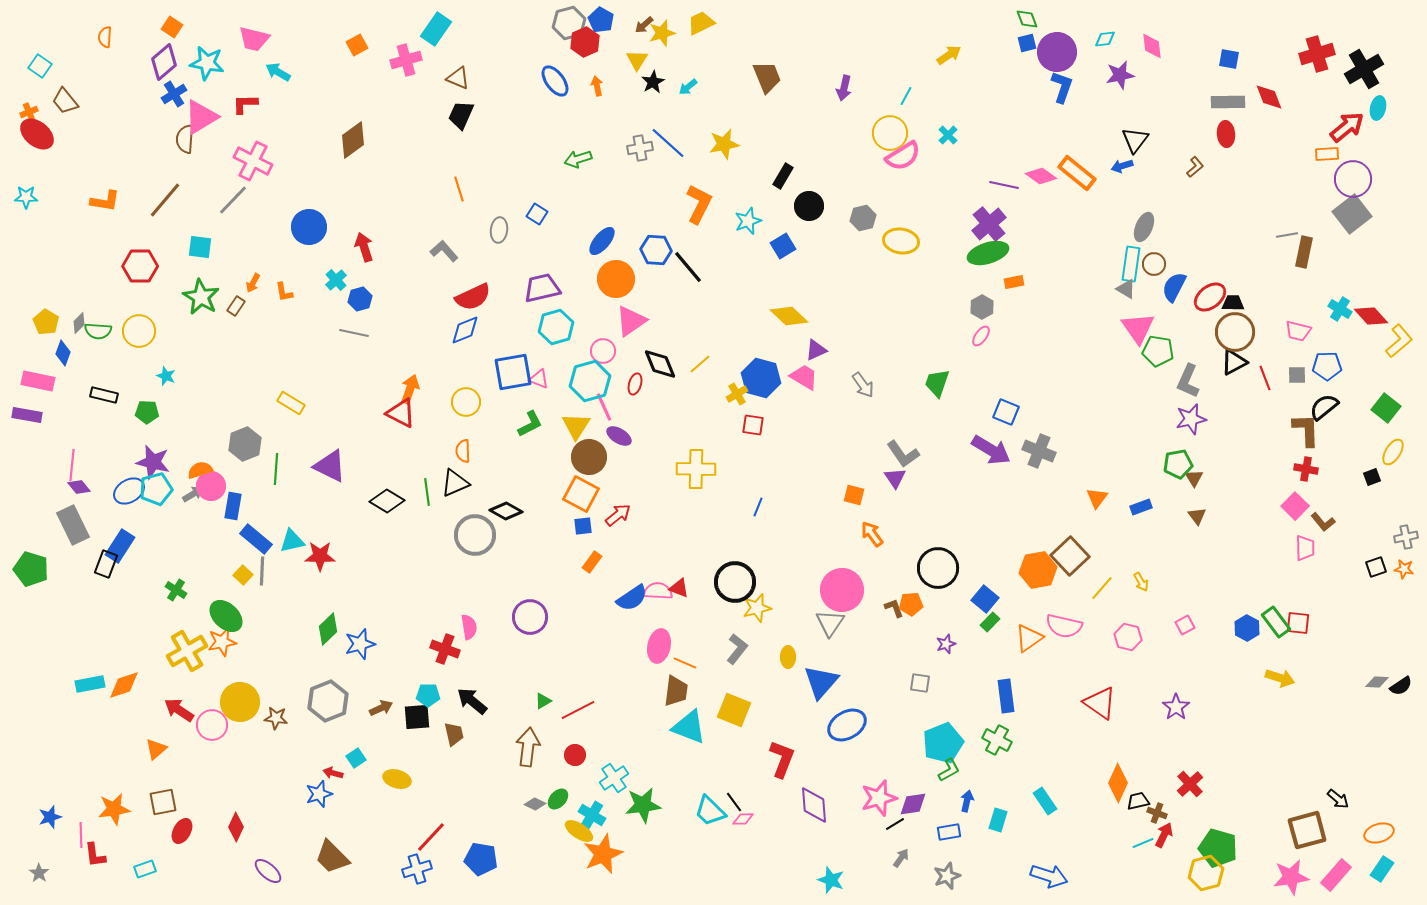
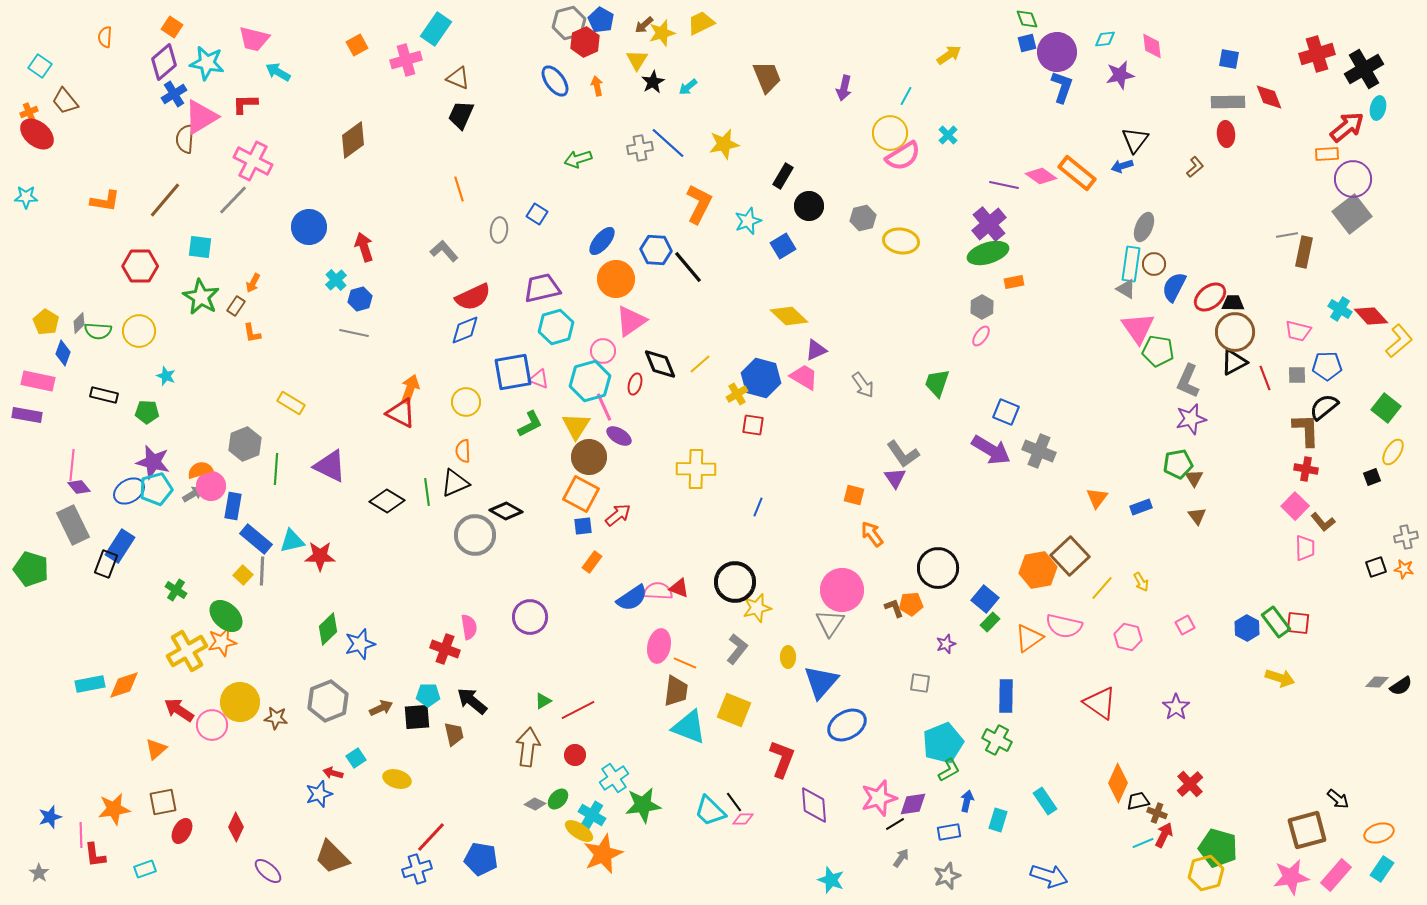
orange L-shape at (284, 292): moved 32 px left, 41 px down
blue rectangle at (1006, 696): rotated 8 degrees clockwise
